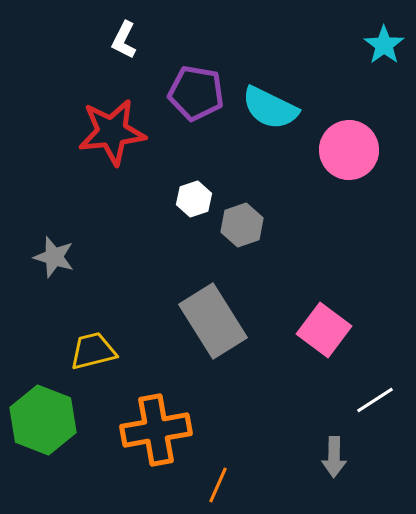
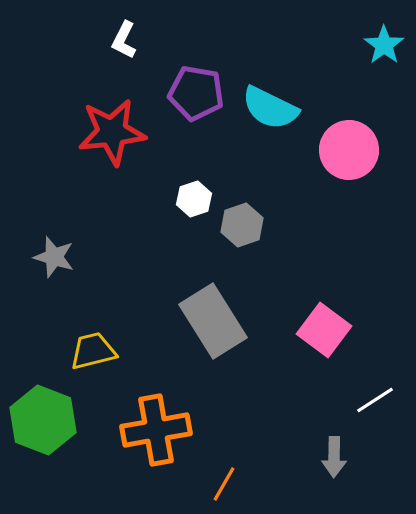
orange line: moved 6 px right, 1 px up; rotated 6 degrees clockwise
